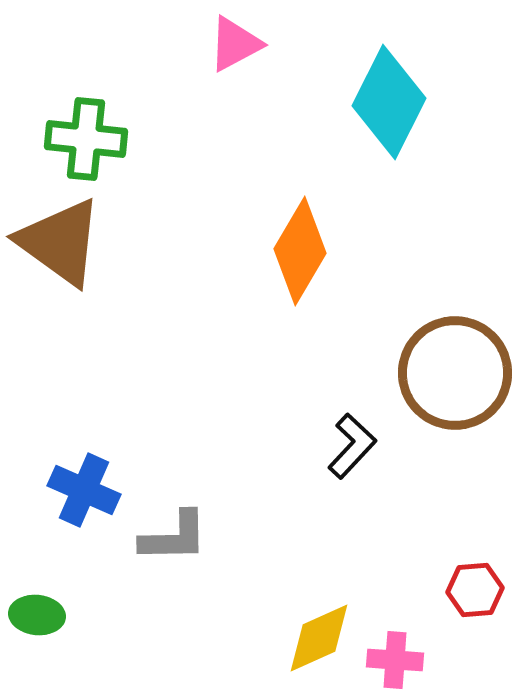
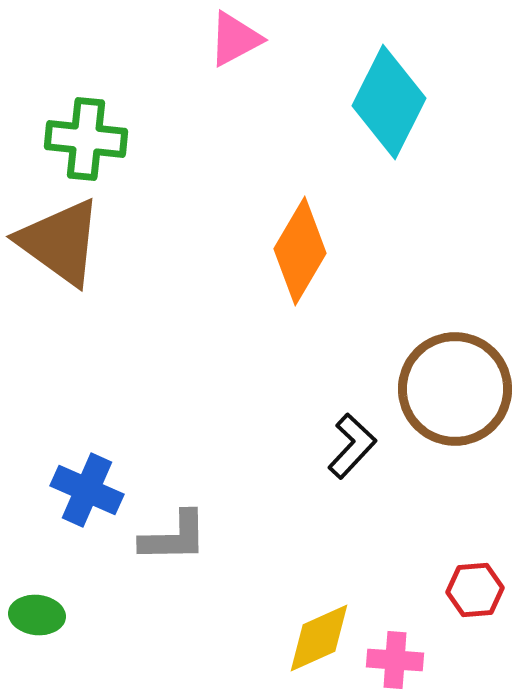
pink triangle: moved 5 px up
brown circle: moved 16 px down
blue cross: moved 3 px right
